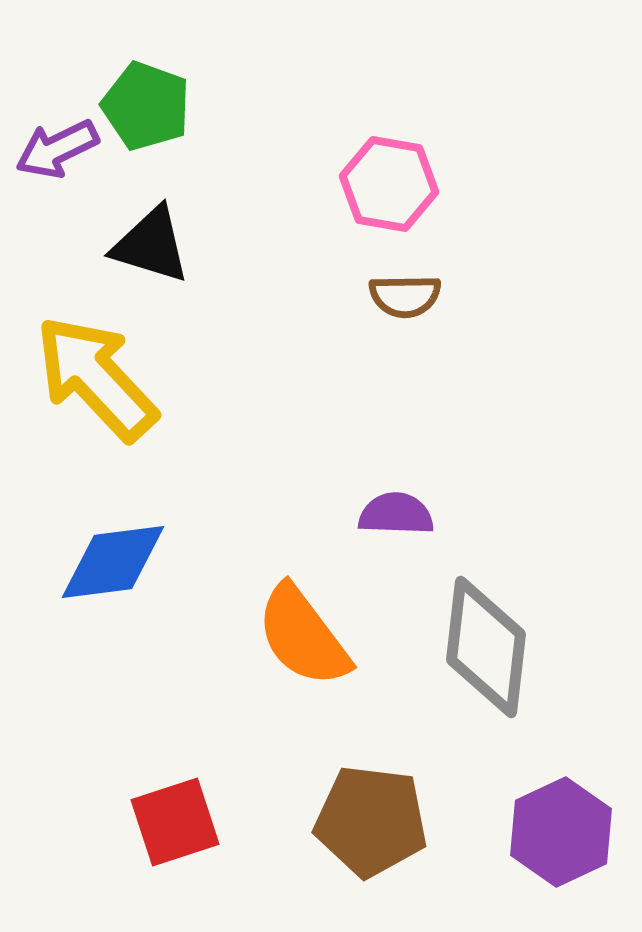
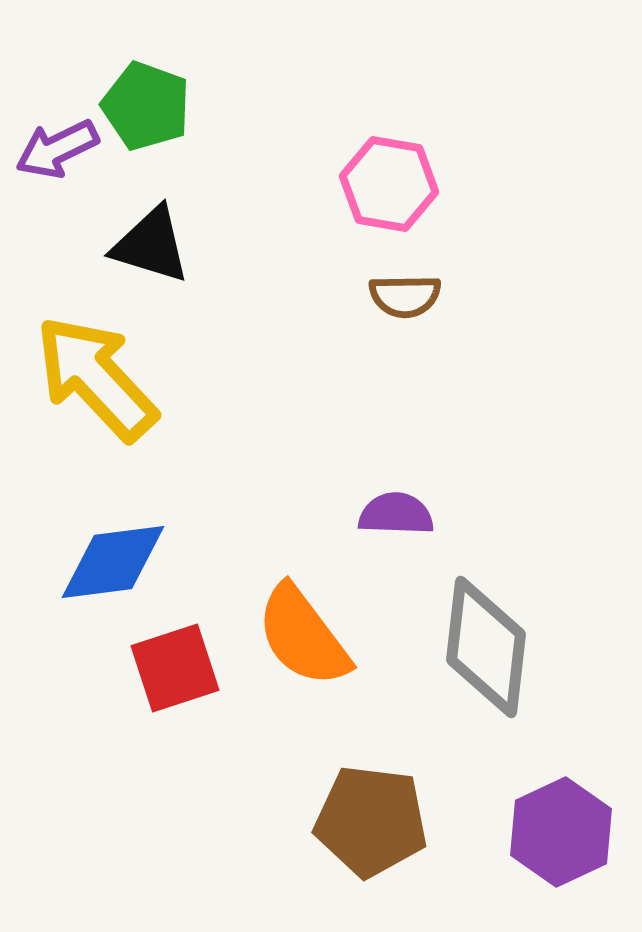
red square: moved 154 px up
